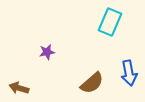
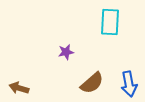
cyan rectangle: rotated 20 degrees counterclockwise
purple star: moved 19 px right
blue arrow: moved 11 px down
